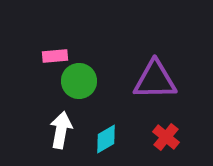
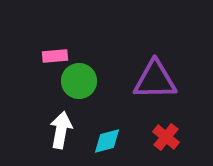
cyan diamond: moved 1 px right, 2 px down; rotated 16 degrees clockwise
